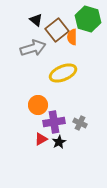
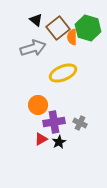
green hexagon: moved 9 px down
brown square: moved 1 px right, 2 px up
